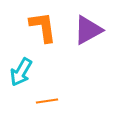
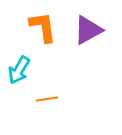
cyan arrow: moved 2 px left, 2 px up
orange line: moved 2 px up
